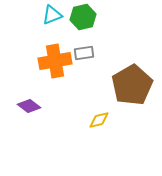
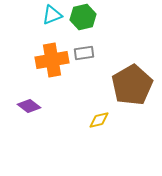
orange cross: moved 3 px left, 1 px up
